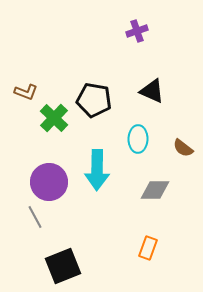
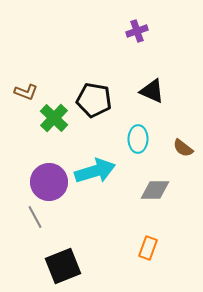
cyan arrow: moved 2 px left, 1 px down; rotated 108 degrees counterclockwise
